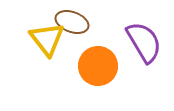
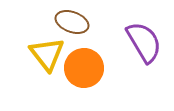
yellow triangle: moved 15 px down
orange circle: moved 14 px left, 2 px down
